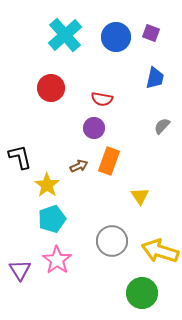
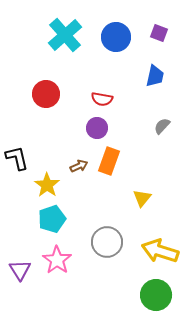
purple square: moved 8 px right
blue trapezoid: moved 2 px up
red circle: moved 5 px left, 6 px down
purple circle: moved 3 px right
black L-shape: moved 3 px left, 1 px down
yellow triangle: moved 2 px right, 2 px down; rotated 12 degrees clockwise
gray circle: moved 5 px left, 1 px down
green circle: moved 14 px right, 2 px down
